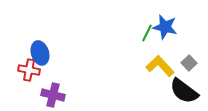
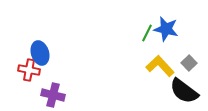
blue star: moved 1 px right, 2 px down
